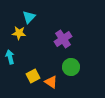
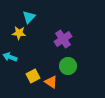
cyan arrow: rotated 56 degrees counterclockwise
green circle: moved 3 px left, 1 px up
